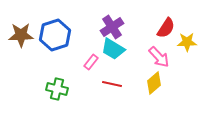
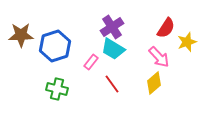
blue hexagon: moved 11 px down
yellow star: rotated 18 degrees counterclockwise
red line: rotated 42 degrees clockwise
